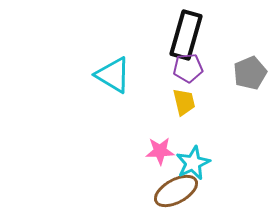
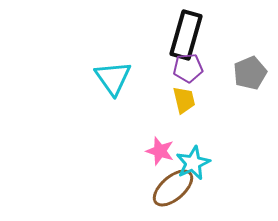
cyan triangle: moved 3 px down; rotated 24 degrees clockwise
yellow trapezoid: moved 2 px up
pink star: rotated 20 degrees clockwise
brown ellipse: moved 3 px left, 3 px up; rotated 12 degrees counterclockwise
